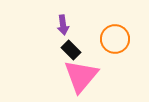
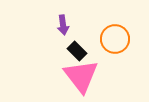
black rectangle: moved 6 px right, 1 px down
pink triangle: rotated 18 degrees counterclockwise
